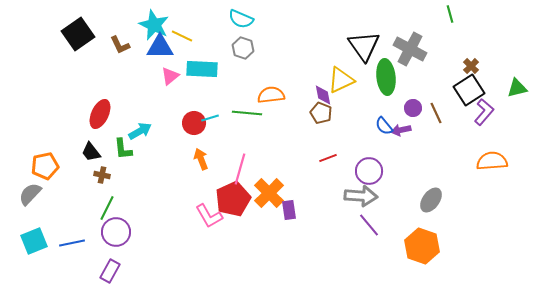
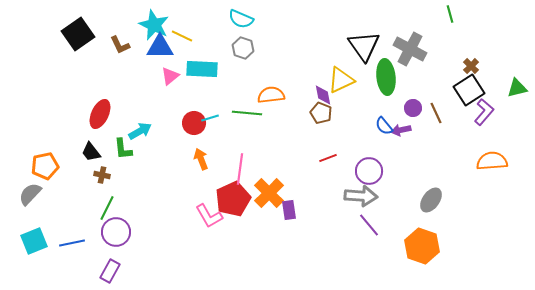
pink line at (240, 169): rotated 8 degrees counterclockwise
